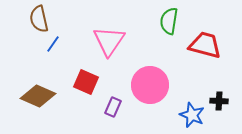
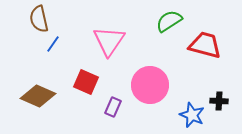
green semicircle: rotated 48 degrees clockwise
